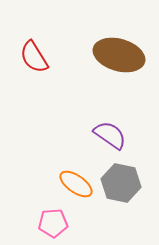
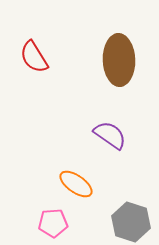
brown ellipse: moved 5 px down; rotated 72 degrees clockwise
gray hexagon: moved 10 px right, 39 px down; rotated 6 degrees clockwise
